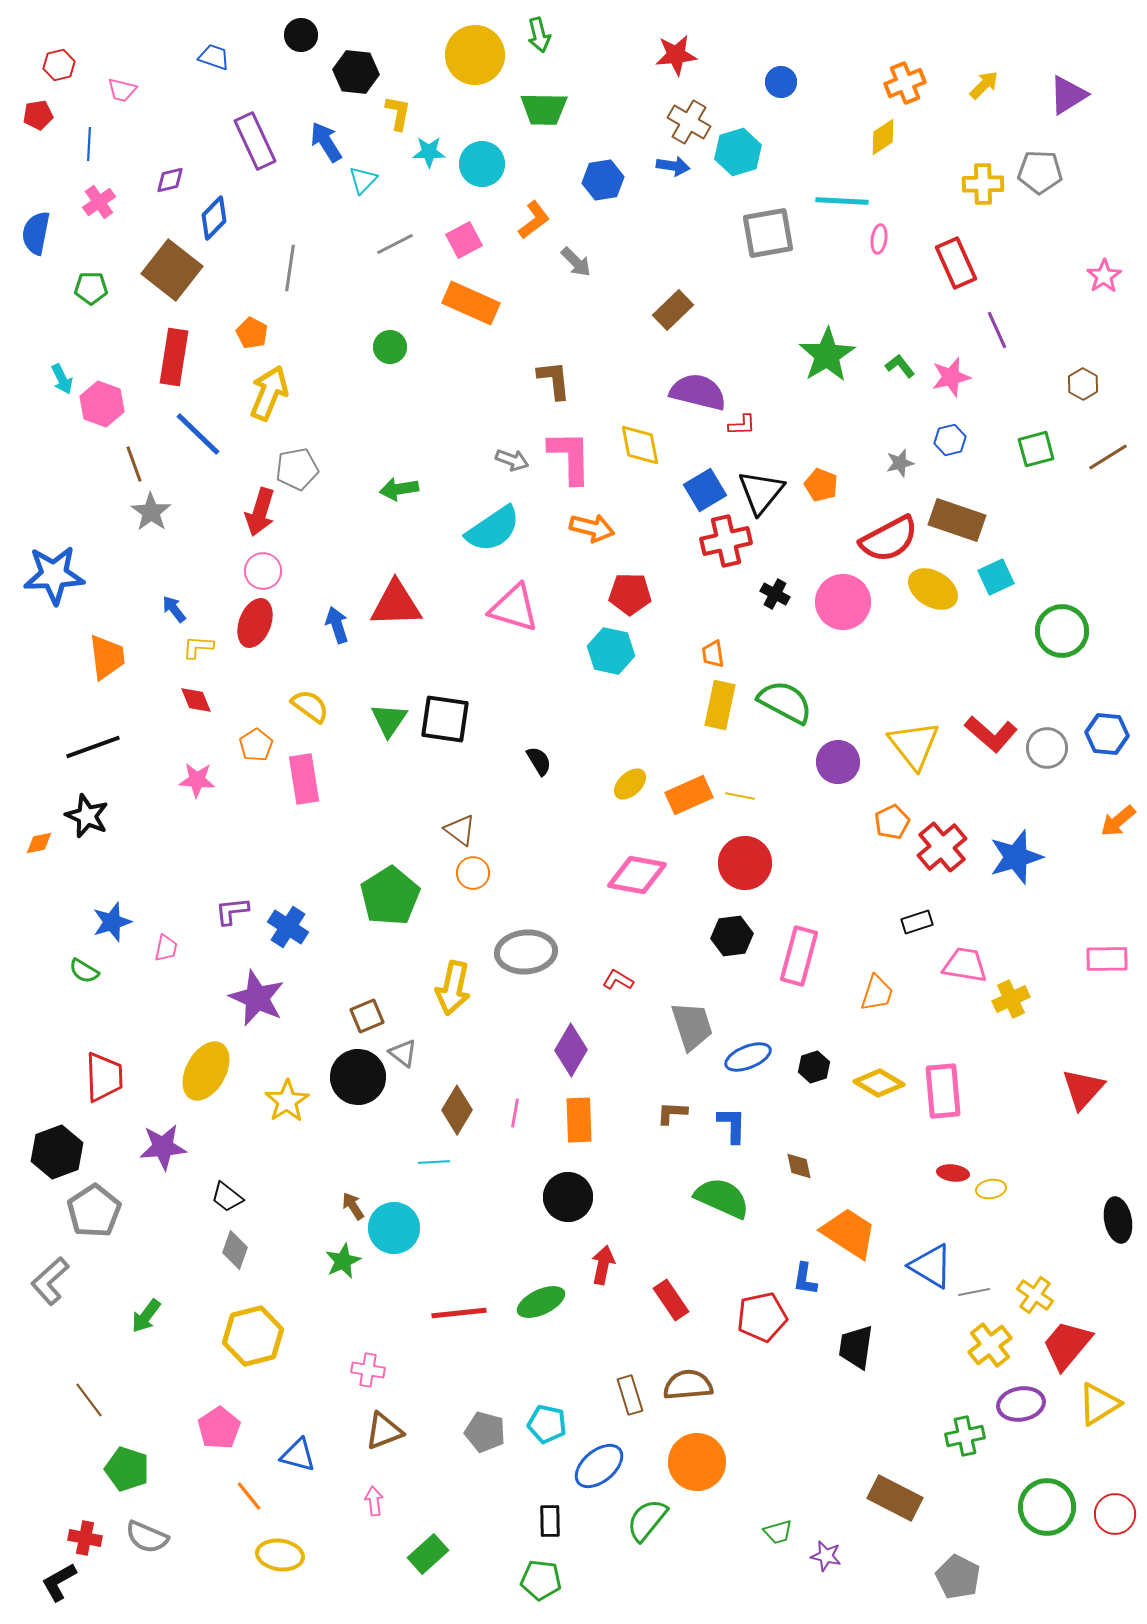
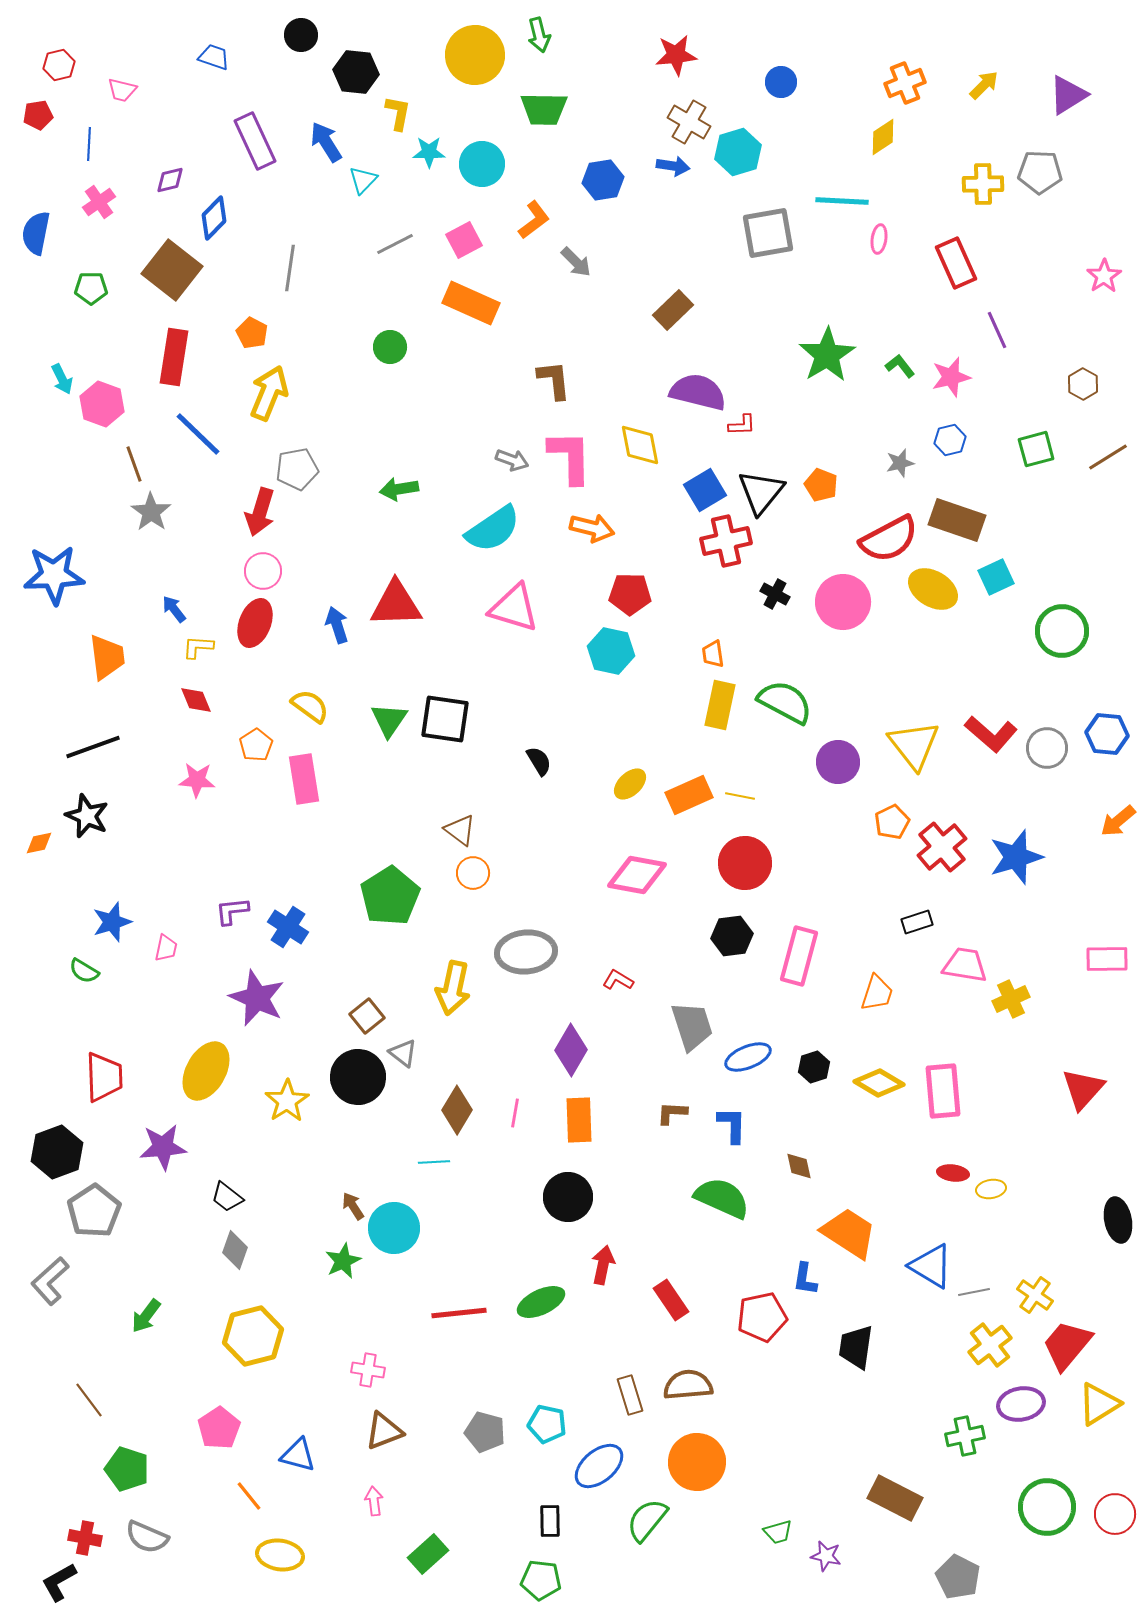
brown square at (367, 1016): rotated 16 degrees counterclockwise
